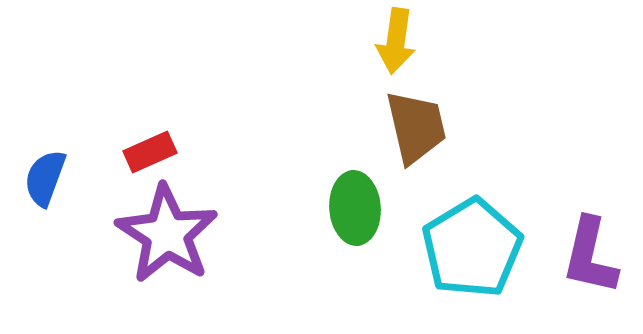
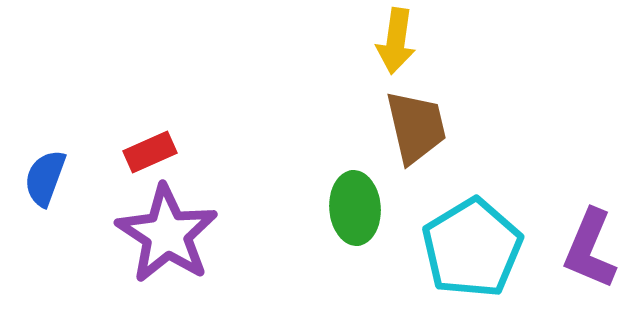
purple L-shape: moved 7 px up; rotated 10 degrees clockwise
